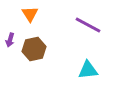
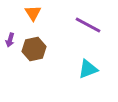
orange triangle: moved 3 px right, 1 px up
cyan triangle: moved 1 px up; rotated 15 degrees counterclockwise
